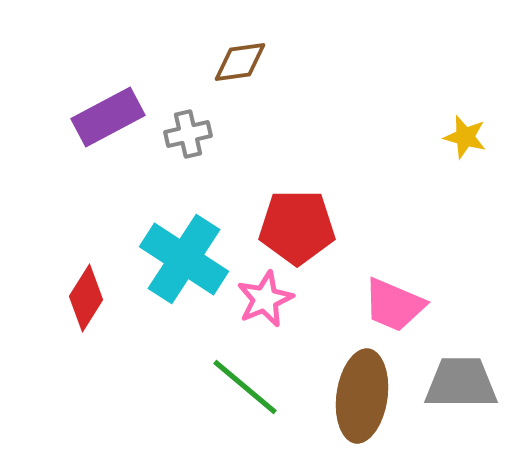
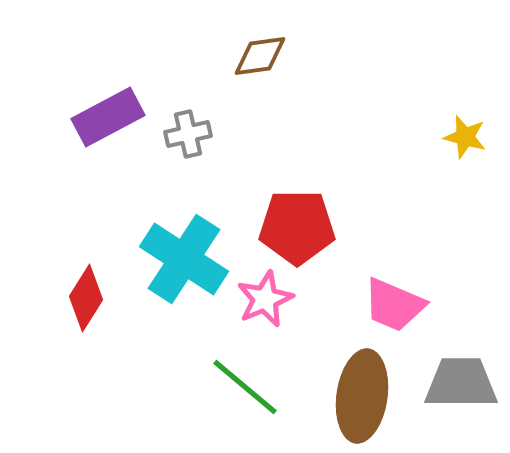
brown diamond: moved 20 px right, 6 px up
